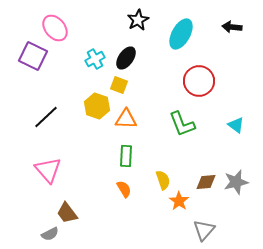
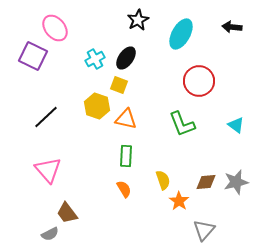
orange triangle: rotated 10 degrees clockwise
